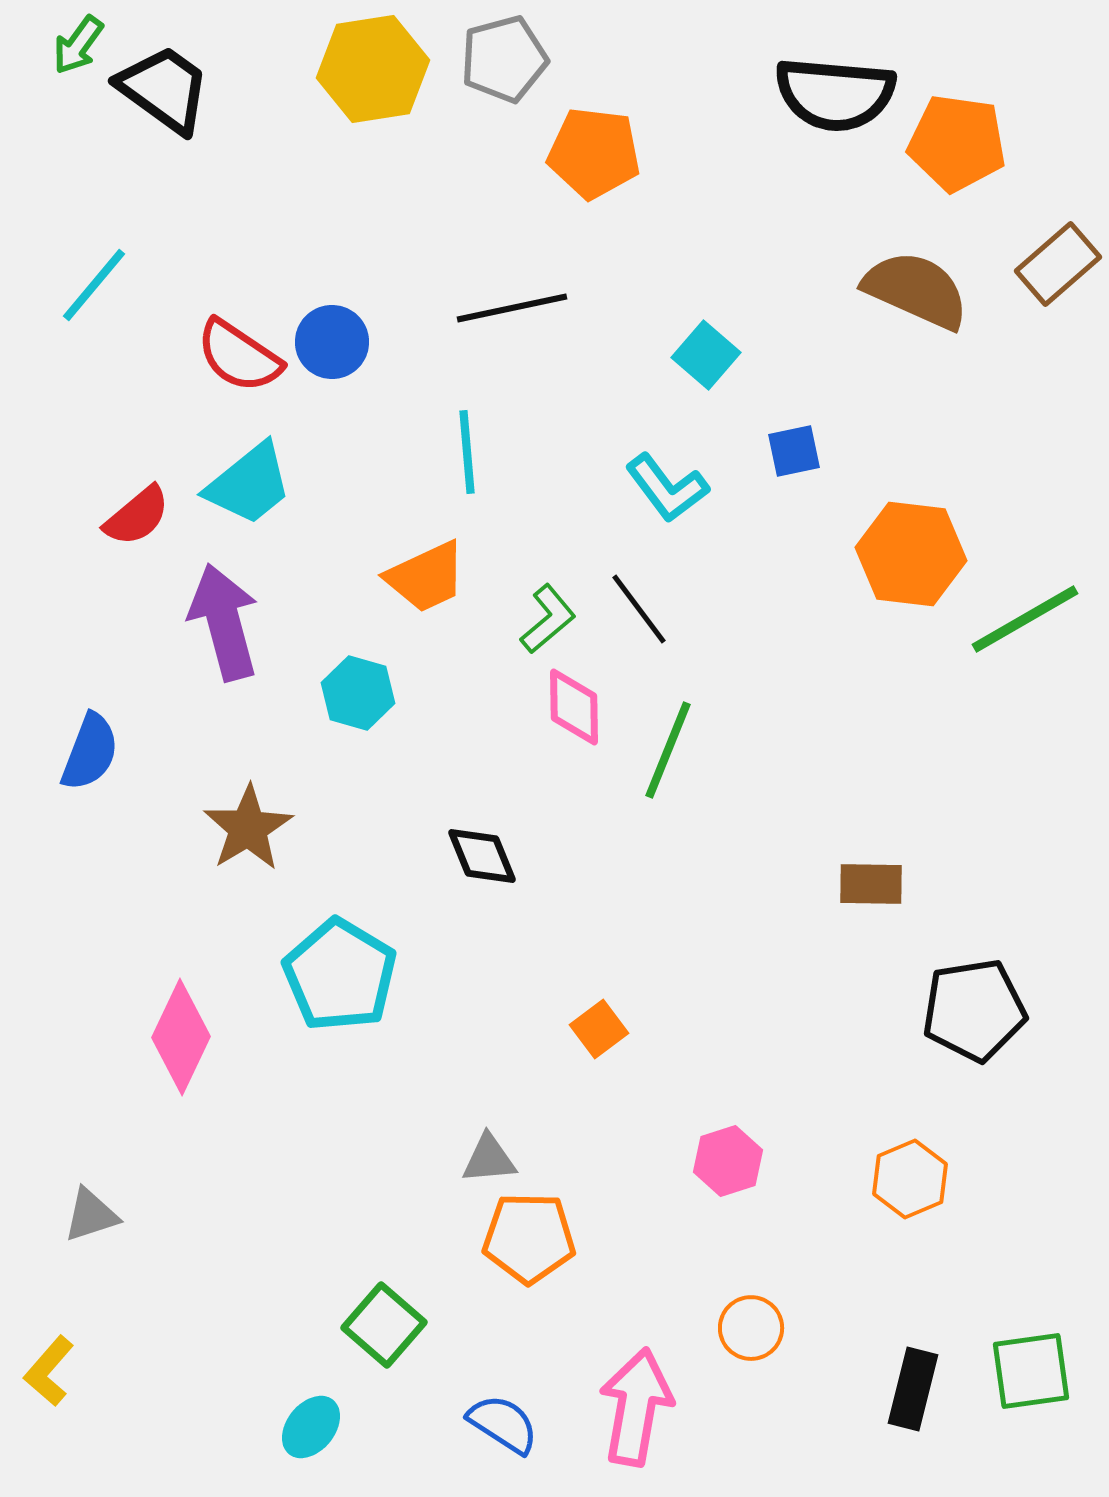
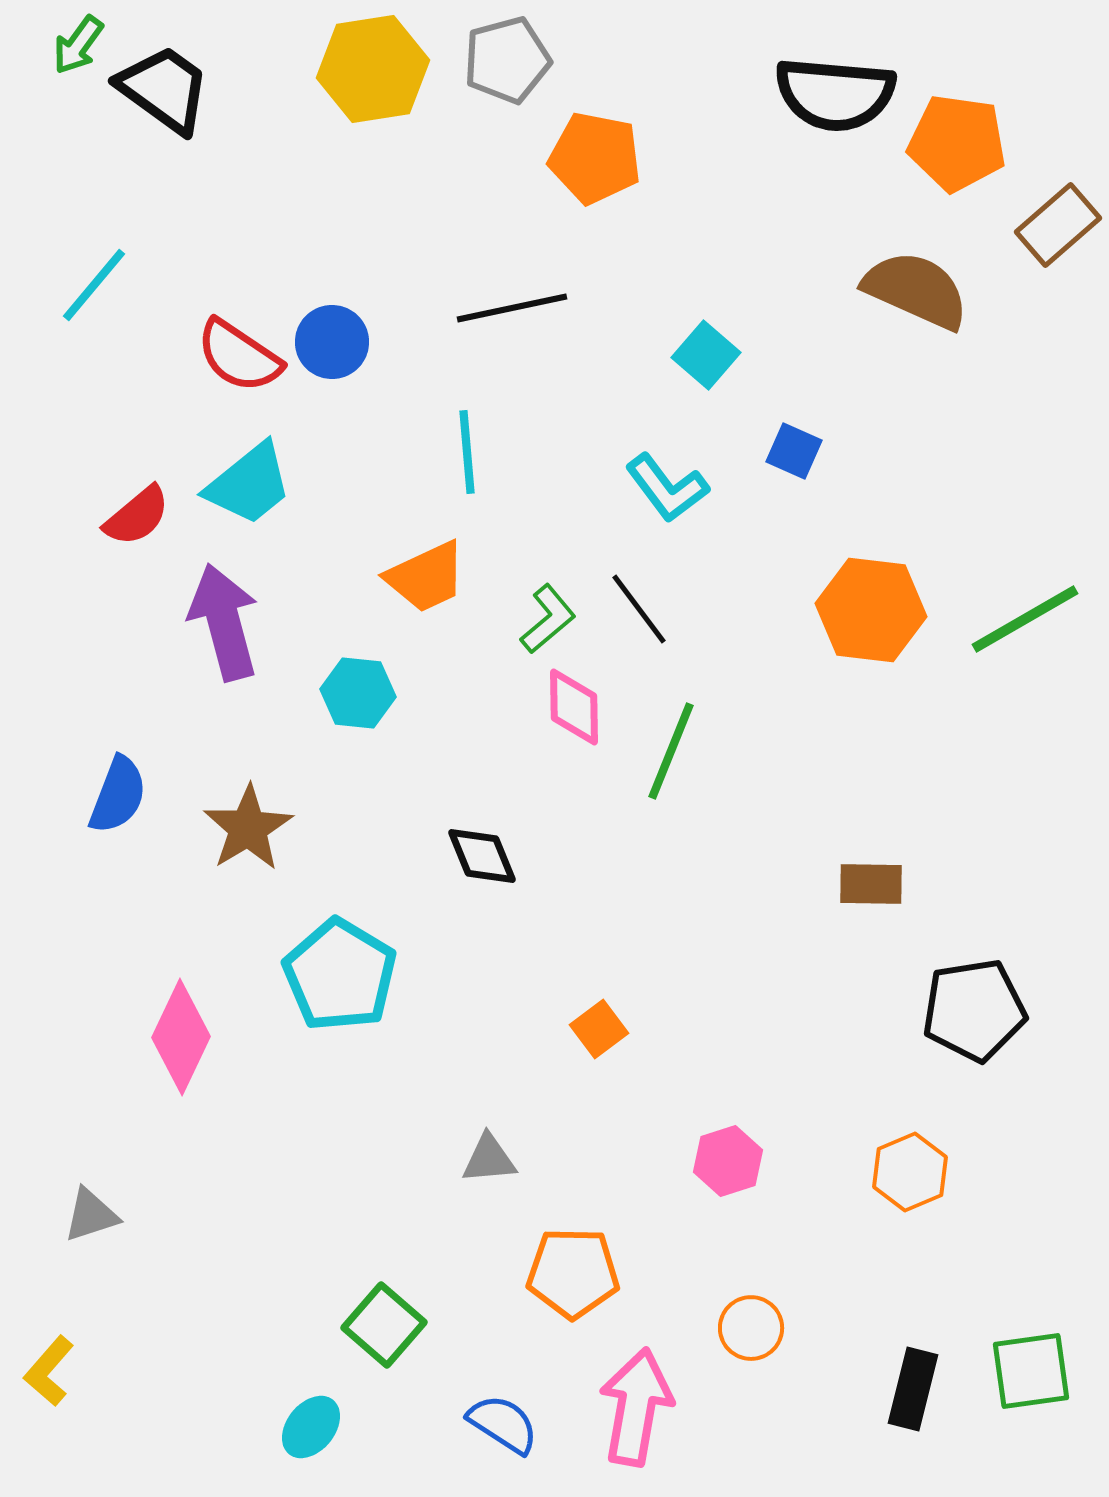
gray pentagon at (504, 59): moved 3 px right, 1 px down
orange pentagon at (594, 153): moved 1 px right, 5 px down; rotated 4 degrees clockwise
brown rectangle at (1058, 264): moved 39 px up
blue square at (794, 451): rotated 36 degrees clockwise
orange hexagon at (911, 554): moved 40 px left, 56 px down
cyan hexagon at (358, 693): rotated 10 degrees counterclockwise
green line at (668, 750): moved 3 px right, 1 px down
blue semicircle at (90, 752): moved 28 px right, 43 px down
orange hexagon at (910, 1179): moved 7 px up
orange pentagon at (529, 1238): moved 44 px right, 35 px down
